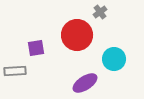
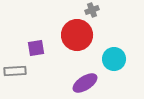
gray cross: moved 8 px left, 2 px up; rotated 16 degrees clockwise
